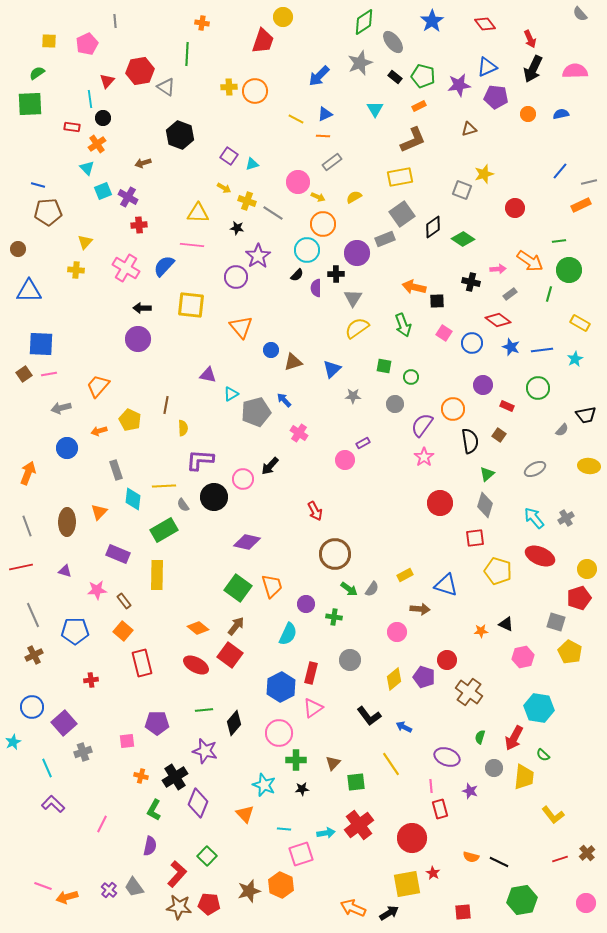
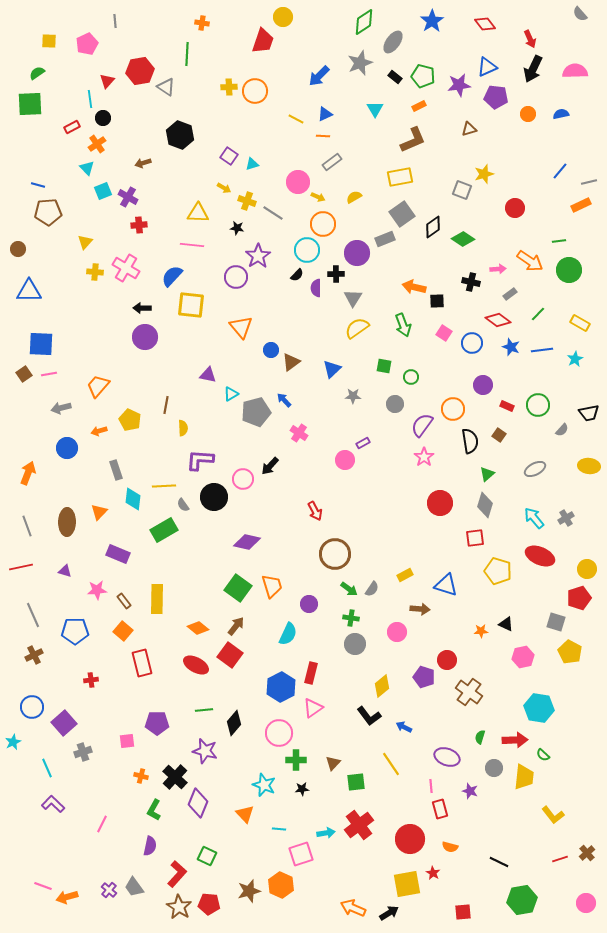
gray ellipse at (393, 42): rotated 75 degrees clockwise
red rectangle at (72, 127): rotated 35 degrees counterclockwise
blue semicircle at (164, 266): moved 8 px right, 10 px down
yellow cross at (76, 270): moved 19 px right, 2 px down
green line at (549, 294): moved 11 px left, 20 px down; rotated 28 degrees clockwise
purple circle at (138, 339): moved 7 px right, 2 px up
brown triangle at (293, 362): moved 2 px left; rotated 18 degrees counterclockwise
green circle at (538, 388): moved 17 px down
black trapezoid at (586, 415): moved 3 px right, 2 px up
yellow rectangle at (157, 575): moved 24 px down
purple circle at (306, 604): moved 3 px right
green cross at (334, 617): moved 17 px right, 1 px down
gray circle at (350, 660): moved 5 px right, 16 px up
yellow diamond at (394, 679): moved 12 px left, 7 px down
red arrow at (514, 738): moved 1 px right, 2 px down; rotated 120 degrees counterclockwise
black cross at (175, 777): rotated 15 degrees counterclockwise
cyan line at (284, 829): moved 5 px left
red circle at (412, 838): moved 2 px left, 1 px down
green square at (207, 856): rotated 18 degrees counterclockwise
orange semicircle at (471, 857): moved 21 px left, 10 px up
brown star at (179, 907): rotated 25 degrees clockwise
